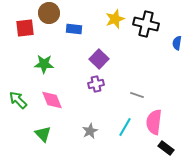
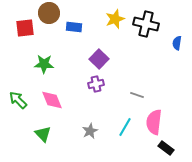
blue rectangle: moved 2 px up
